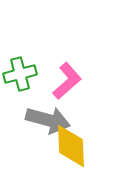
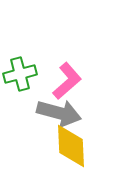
gray arrow: moved 11 px right, 7 px up
